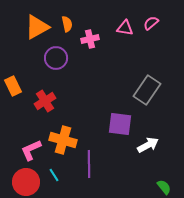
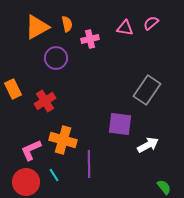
orange rectangle: moved 3 px down
